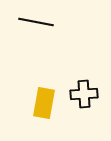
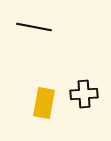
black line: moved 2 px left, 5 px down
